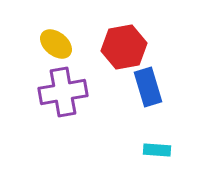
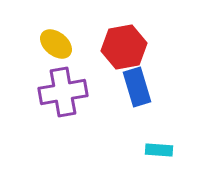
blue rectangle: moved 11 px left
cyan rectangle: moved 2 px right
